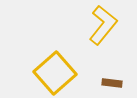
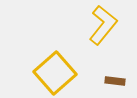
brown rectangle: moved 3 px right, 2 px up
